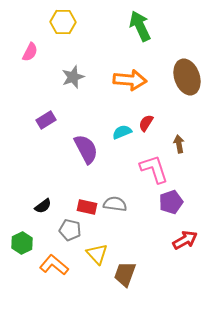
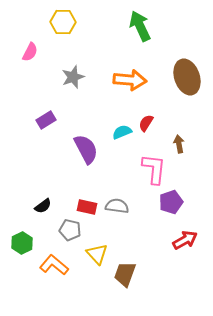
pink L-shape: rotated 24 degrees clockwise
gray semicircle: moved 2 px right, 2 px down
